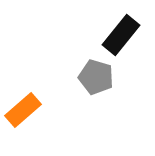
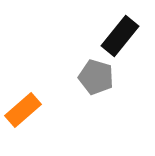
black rectangle: moved 1 px left, 1 px down
